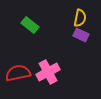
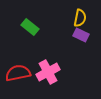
green rectangle: moved 2 px down
